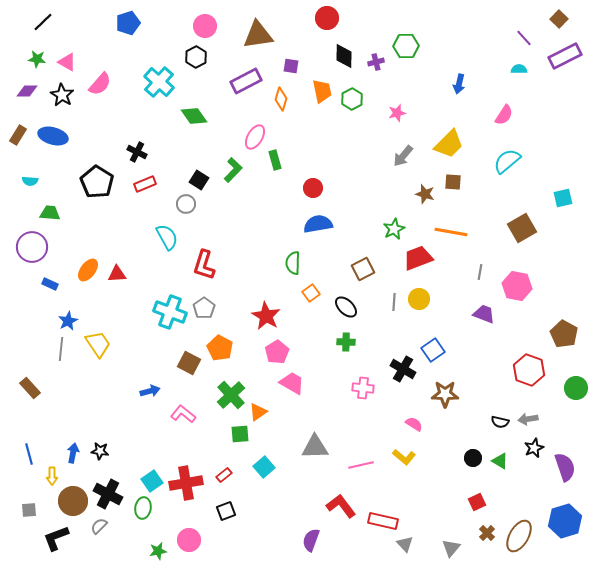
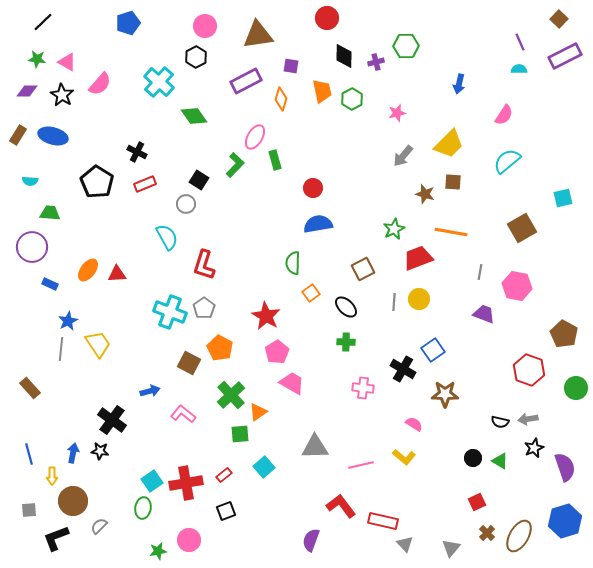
purple line at (524, 38): moved 4 px left, 4 px down; rotated 18 degrees clockwise
green L-shape at (233, 170): moved 2 px right, 5 px up
black cross at (108, 494): moved 4 px right, 74 px up; rotated 8 degrees clockwise
